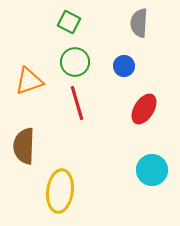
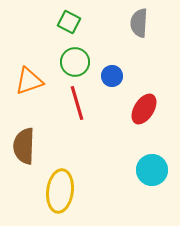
blue circle: moved 12 px left, 10 px down
